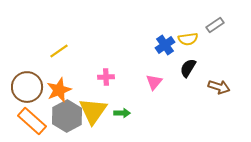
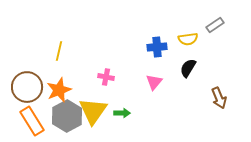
blue cross: moved 8 px left, 2 px down; rotated 30 degrees clockwise
yellow line: rotated 42 degrees counterclockwise
pink cross: rotated 14 degrees clockwise
brown arrow: moved 11 px down; rotated 50 degrees clockwise
orange rectangle: rotated 16 degrees clockwise
